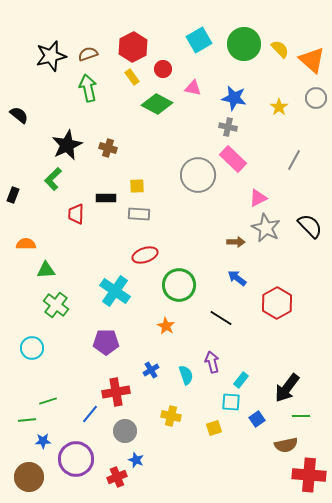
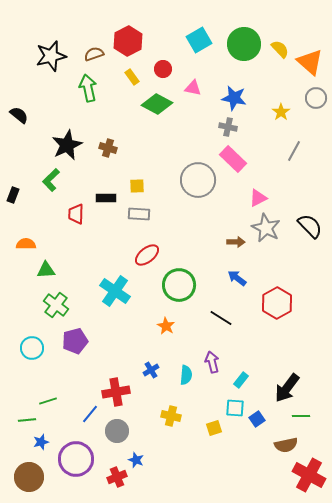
red hexagon at (133, 47): moved 5 px left, 6 px up
brown semicircle at (88, 54): moved 6 px right
orange triangle at (312, 60): moved 2 px left, 2 px down
yellow star at (279, 107): moved 2 px right, 5 px down
gray line at (294, 160): moved 9 px up
gray circle at (198, 175): moved 5 px down
green L-shape at (53, 179): moved 2 px left, 1 px down
red ellipse at (145, 255): moved 2 px right; rotated 20 degrees counterclockwise
purple pentagon at (106, 342): moved 31 px left, 1 px up; rotated 15 degrees counterclockwise
cyan semicircle at (186, 375): rotated 24 degrees clockwise
cyan square at (231, 402): moved 4 px right, 6 px down
gray circle at (125, 431): moved 8 px left
blue star at (43, 441): moved 2 px left, 1 px down; rotated 14 degrees counterclockwise
red cross at (309, 475): rotated 24 degrees clockwise
